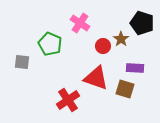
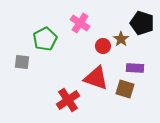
green pentagon: moved 5 px left, 5 px up; rotated 20 degrees clockwise
